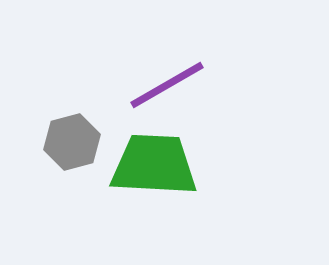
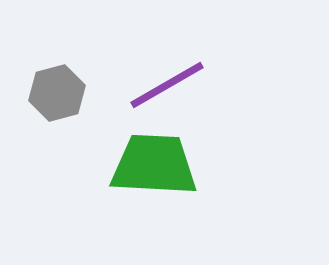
gray hexagon: moved 15 px left, 49 px up
